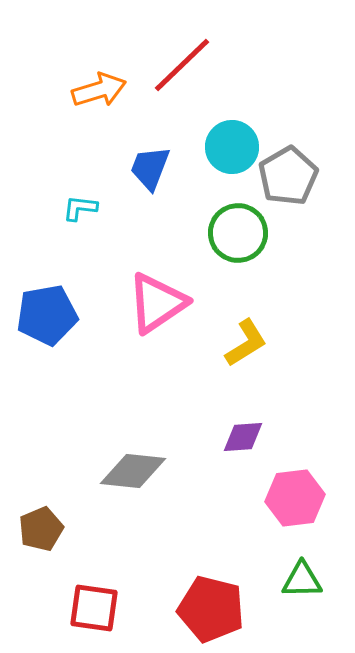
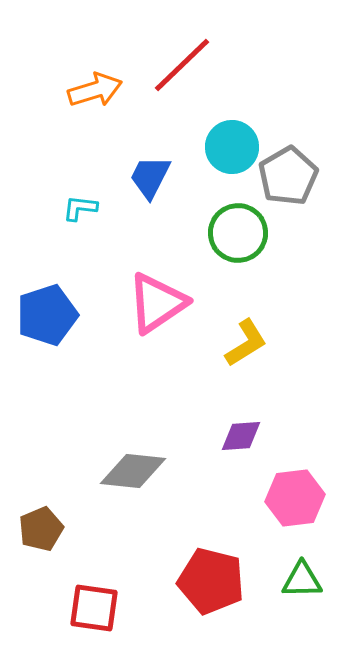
orange arrow: moved 4 px left
blue trapezoid: moved 9 px down; rotated 6 degrees clockwise
blue pentagon: rotated 8 degrees counterclockwise
purple diamond: moved 2 px left, 1 px up
red pentagon: moved 28 px up
